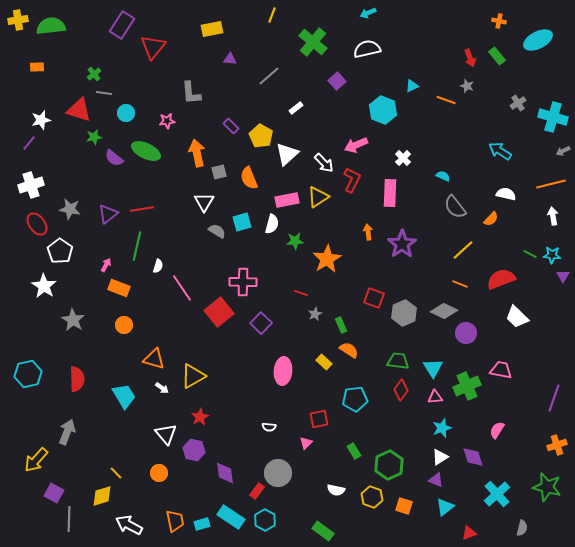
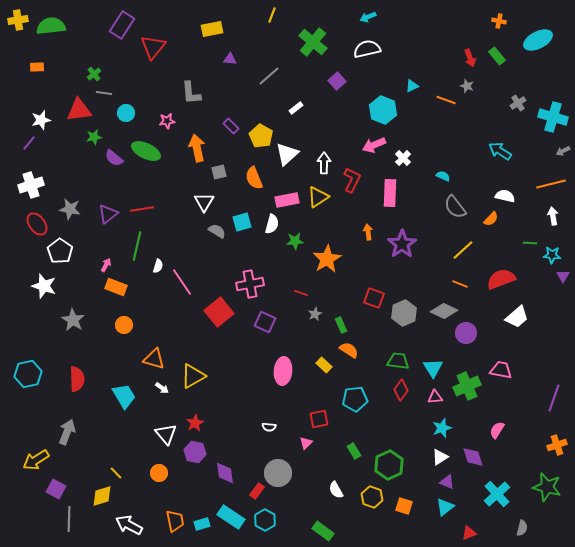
cyan arrow at (368, 13): moved 4 px down
red triangle at (79, 110): rotated 24 degrees counterclockwise
pink arrow at (356, 145): moved 18 px right
orange arrow at (197, 153): moved 5 px up
white arrow at (324, 163): rotated 135 degrees counterclockwise
orange semicircle at (249, 178): moved 5 px right
white semicircle at (506, 194): moved 1 px left, 2 px down
green line at (530, 254): moved 11 px up; rotated 24 degrees counterclockwise
pink cross at (243, 282): moved 7 px right, 2 px down; rotated 12 degrees counterclockwise
white star at (44, 286): rotated 15 degrees counterclockwise
orange rectangle at (119, 288): moved 3 px left, 1 px up
pink line at (182, 288): moved 6 px up
white trapezoid at (517, 317): rotated 85 degrees counterclockwise
purple square at (261, 323): moved 4 px right, 1 px up; rotated 20 degrees counterclockwise
yellow rectangle at (324, 362): moved 3 px down
red star at (200, 417): moved 5 px left, 6 px down
purple hexagon at (194, 450): moved 1 px right, 2 px down
yellow arrow at (36, 460): rotated 16 degrees clockwise
purple triangle at (436, 480): moved 11 px right, 2 px down
white semicircle at (336, 490): rotated 48 degrees clockwise
purple square at (54, 493): moved 2 px right, 4 px up
